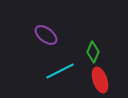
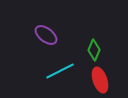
green diamond: moved 1 px right, 2 px up
